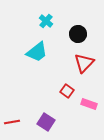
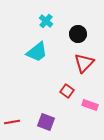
pink rectangle: moved 1 px right, 1 px down
purple square: rotated 12 degrees counterclockwise
